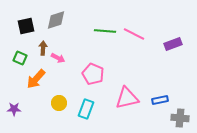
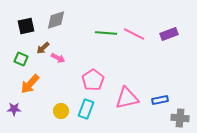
green line: moved 1 px right, 2 px down
purple rectangle: moved 4 px left, 10 px up
brown arrow: rotated 136 degrees counterclockwise
green square: moved 1 px right, 1 px down
pink pentagon: moved 6 px down; rotated 15 degrees clockwise
orange arrow: moved 6 px left, 5 px down
yellow circle: moved 2 px right, 8 px down
